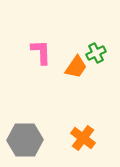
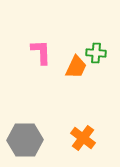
green cross: rotated 30 degrees clockwise
orange trapezoid: rotated 10 degrees counterclockwise
